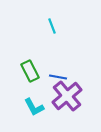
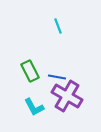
cyan line: moved 6 px right
blue line: moved 1 px left
purple cross: rotated 20 degrees counterclockwise
